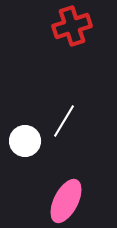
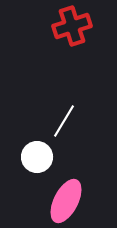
white circle: moved 12 px right, 16 px down
